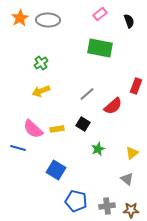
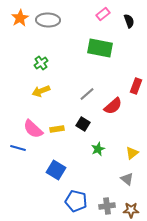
pink rectangle: moved 3 px right
